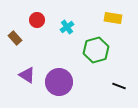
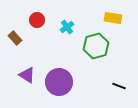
green hexagon: moved 4 px up
